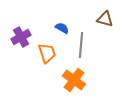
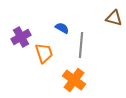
brown triangle: moved 9 px right, 1 px up
orange trapezoid: moved 3 px left
